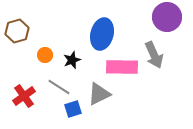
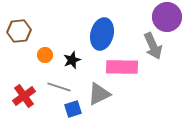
brown hexagon: moved 2 px right; rotated 10 degrees clockwise
gray arrow: moved 1 px left, 9 px up
gray line: rotated 15 degrees counterclockwise
